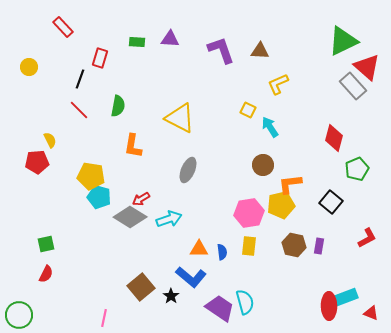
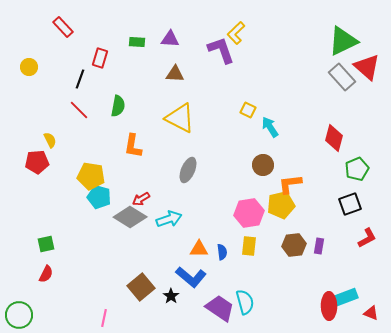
brown triangle at (260, 51): moved 85 px left, 23 px down
yellow L-shape at (278, 84): moved 42 px left, 51 px up; rotated 20 degrees counterclockwise
gray rectangle at (353, 86): moved 11 px left, 9 px up
black square at (331, 202): moved 19 px right, 2 px down; rotated 30 degrees clockwise
brown hexagon at (294, 245): rotated 20 degrees counterclockwise
